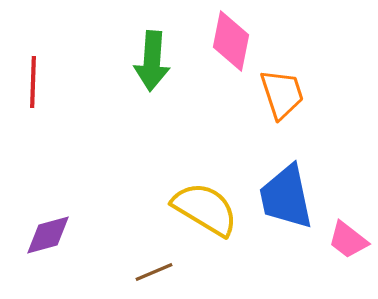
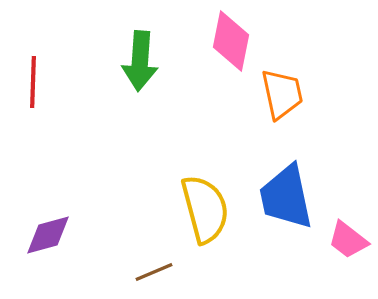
green arrow: moved 12 px left
orange trapezoid: rotated 6 degrees clockwise
yellow semicircle: rotated 44 degrees clockwise
